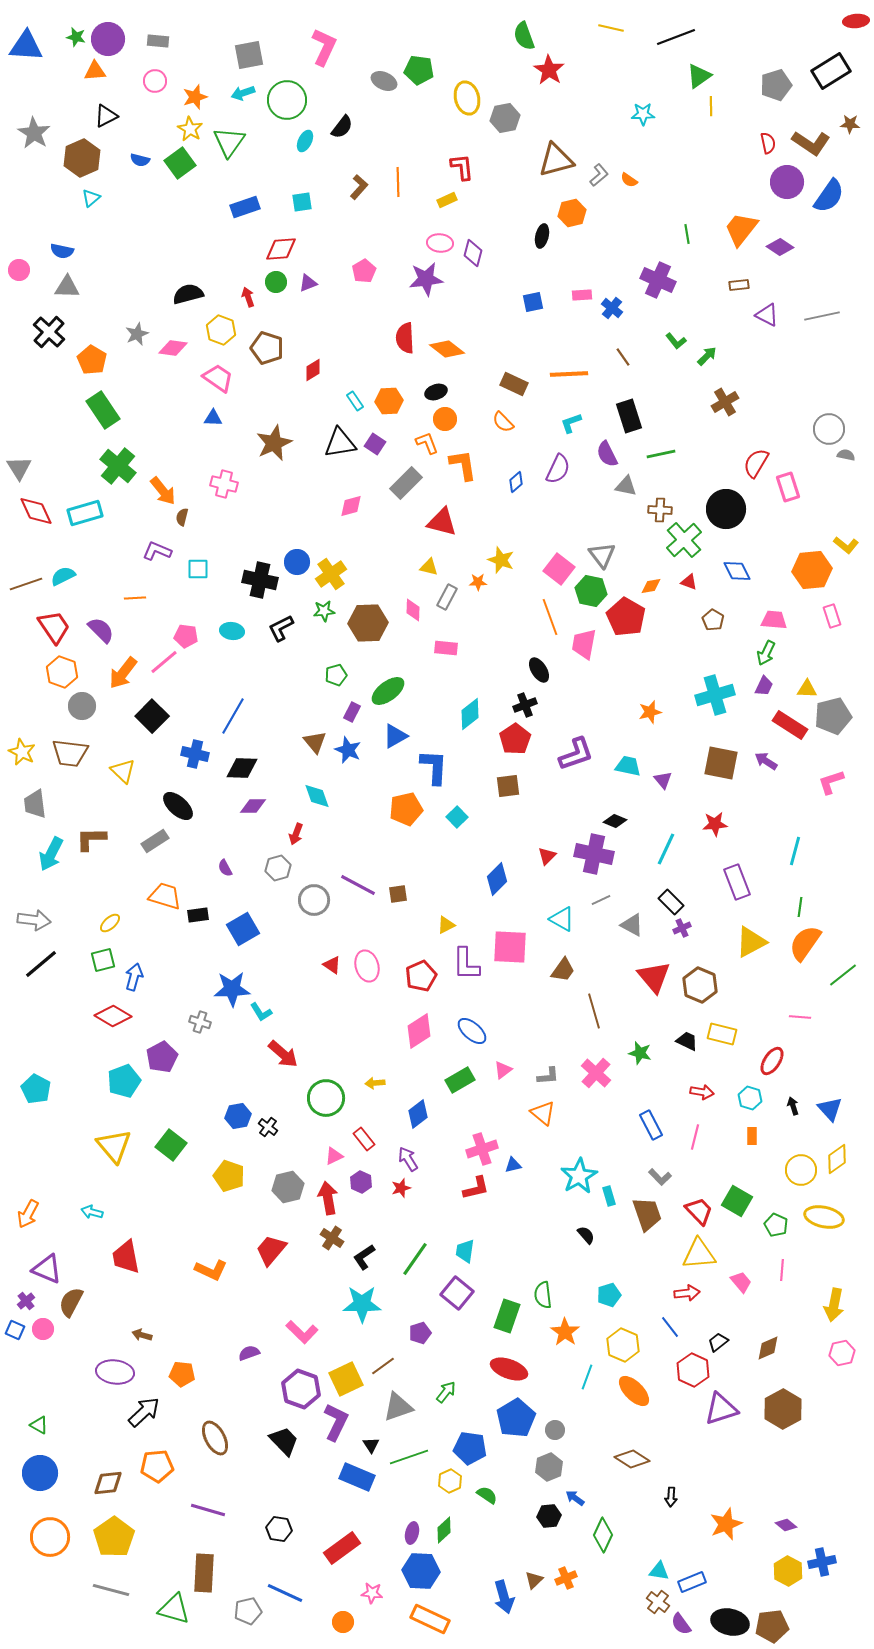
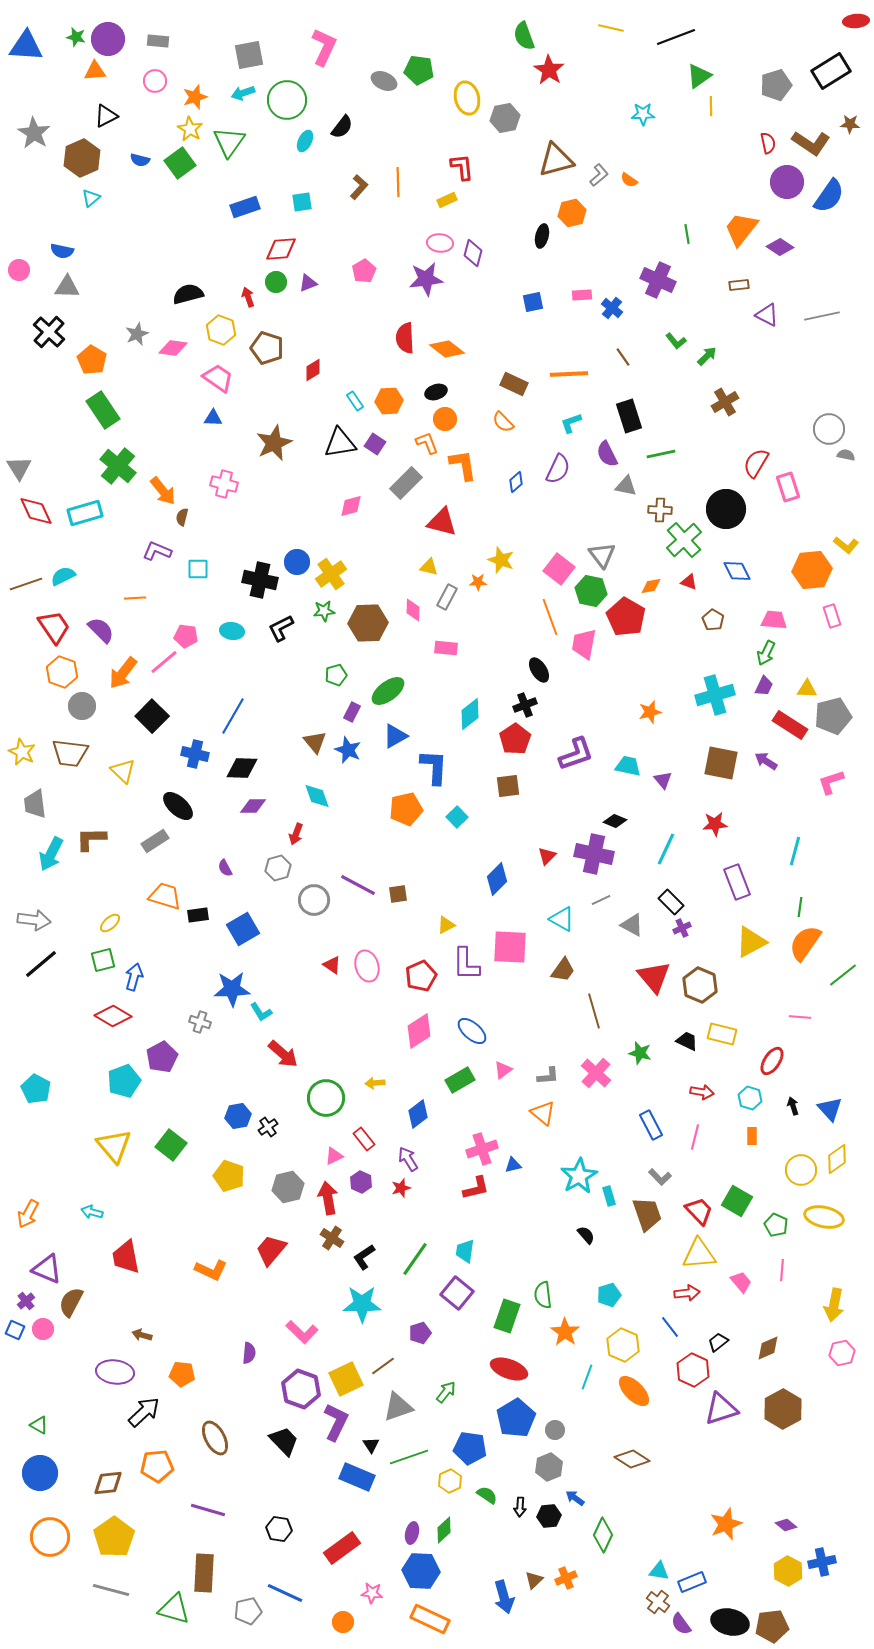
black cross at (268, 1127): rotated 18 degrees clockwise
purple semicircle at (249, 1353): rotated 115 degrees clockwise
black arrow at (671, 1497): moved 151 px left, 10 px down
